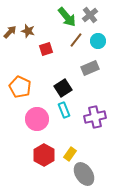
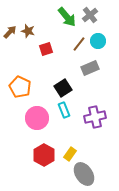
brown line: moved 3 px right, 4 px down
pink circle: moved 1 px up
